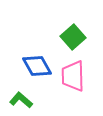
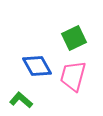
green square: moved 1 px right, 1 px down; rotated 15 degrees clockwise
pink trapezoid: rotated 16 degrees clockwise
